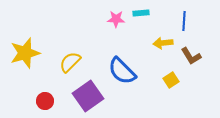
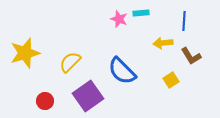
pink star: moved 3 px right; rotated 18 degrees clockwise
